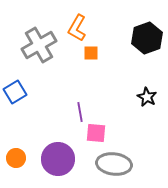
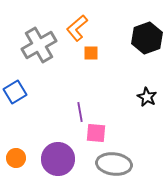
orange L-shape: rotated 20 degrees clockwise
